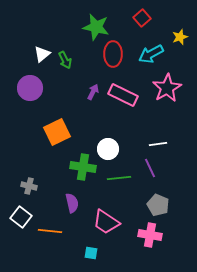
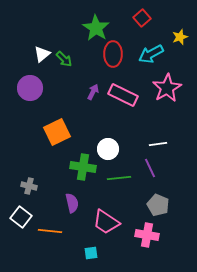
green star: moved 1 px down; rotated 20 degrees clockwise
green arrow: moved 1 px left, 1 px up; rotated 18 degrees counterclockwise
pink cross: moved 3 px left
cyan square: rotated 16 degrees counterclockwise
